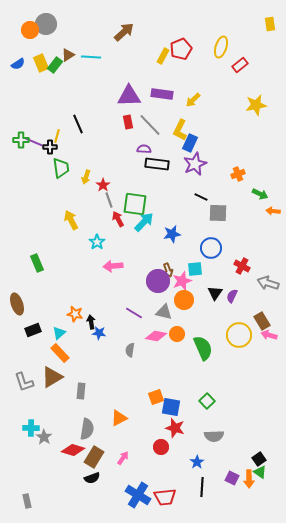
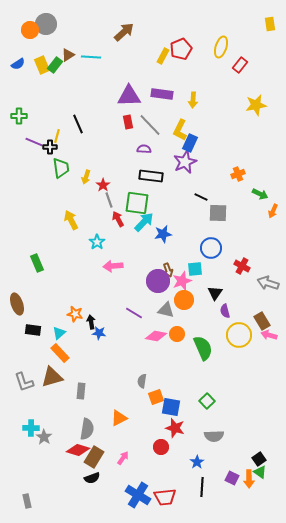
yellow rectangle at (41, 63): moved 1 px right, 2 px down
red rectangle at (240, 65): rotated 14 degrees counterclockwise
yellow arrow at (193, 100): rotated 42 degrees counterclockwise
green cross at (21, 140): moved 2 px left, 24 px up
black rectangle at (157, 164): moved 6 px left, 12 px down
purple star at (195, 164): moved 10 px left, 2 px up
green square at (135, 204): moved 2 px right, 1 px up
orange arrow at (273, 211): rotated 72 degrees counterclockwise
blue star at (172, 234): moved 9 px left
purple semicircle at (232, 296): moved 7 px left, 15 px down; rotated 40 degrees counterclockwise
gray triangle at (164, 312): moved 2 px right, 2 px up
black rectangle at (33, 330): rotated 28 degrees clockwise
gray semicircle at (130, 350): moved 12 px right, 31 px down
brown triangle at (52, 377): rotated 15 degrees clockwise
red diamond at (73, 450): moved 5 px right
